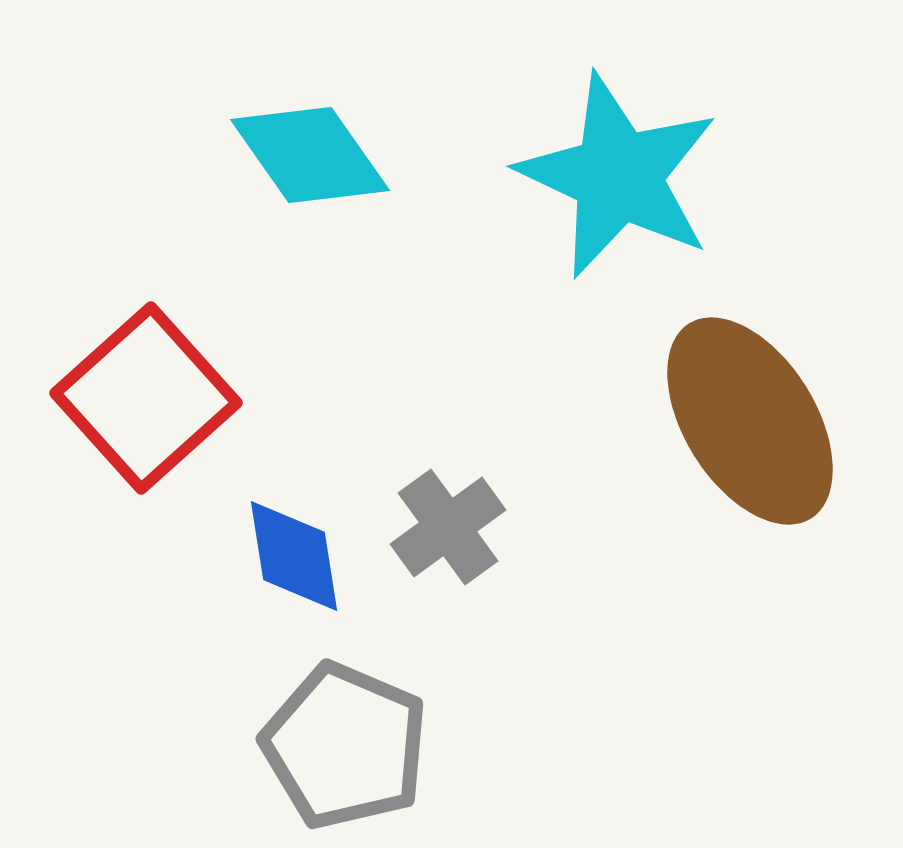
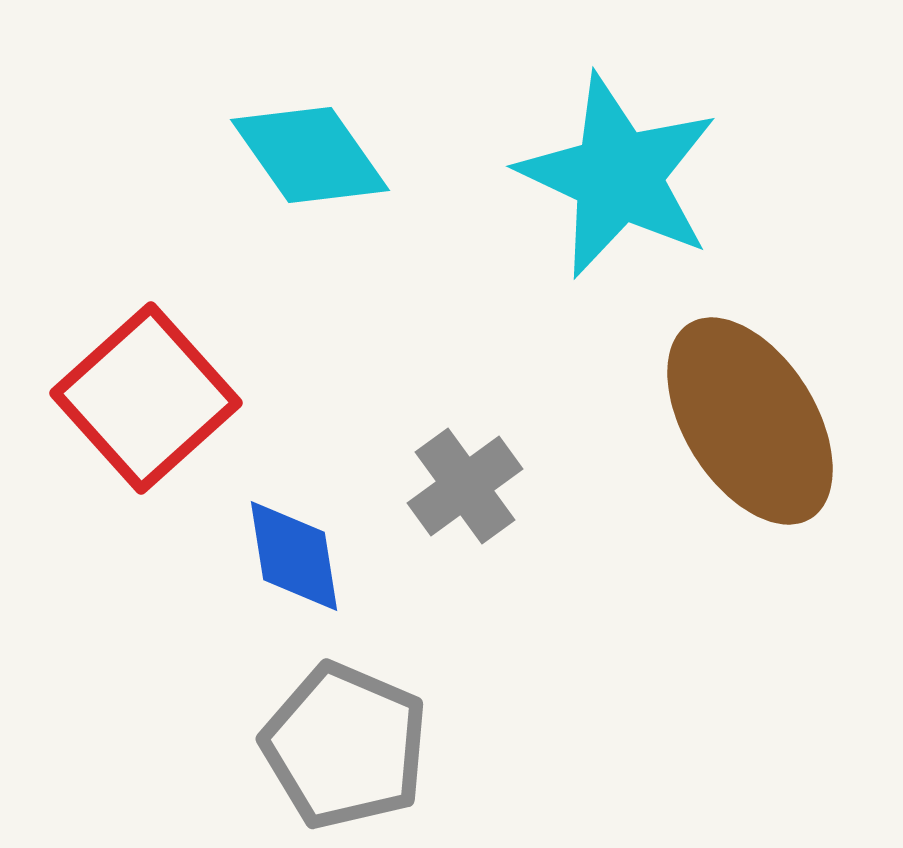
gray cross: moved 17 px right, 41 px up
